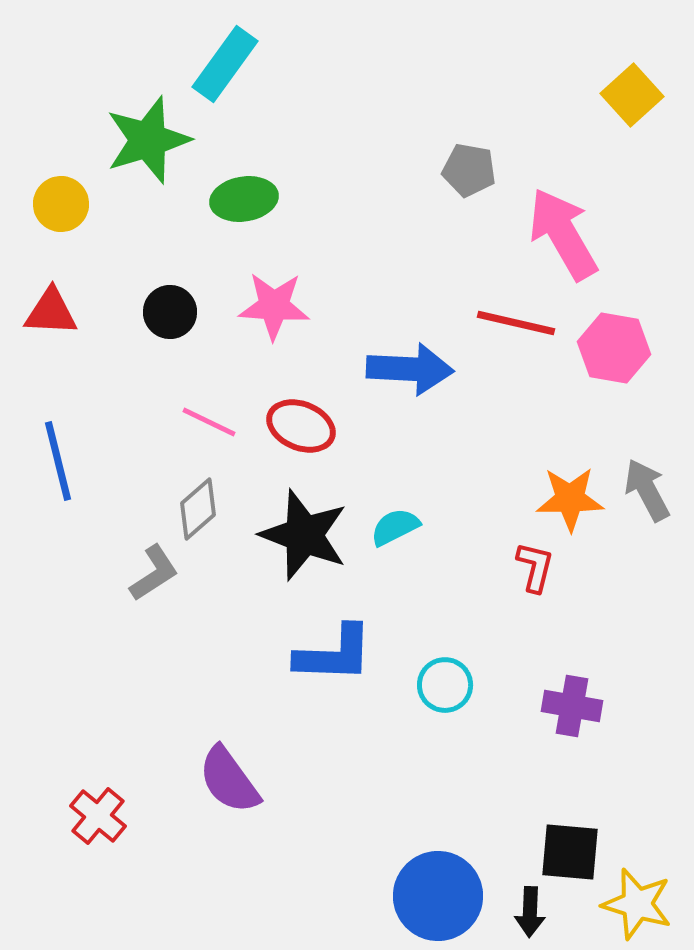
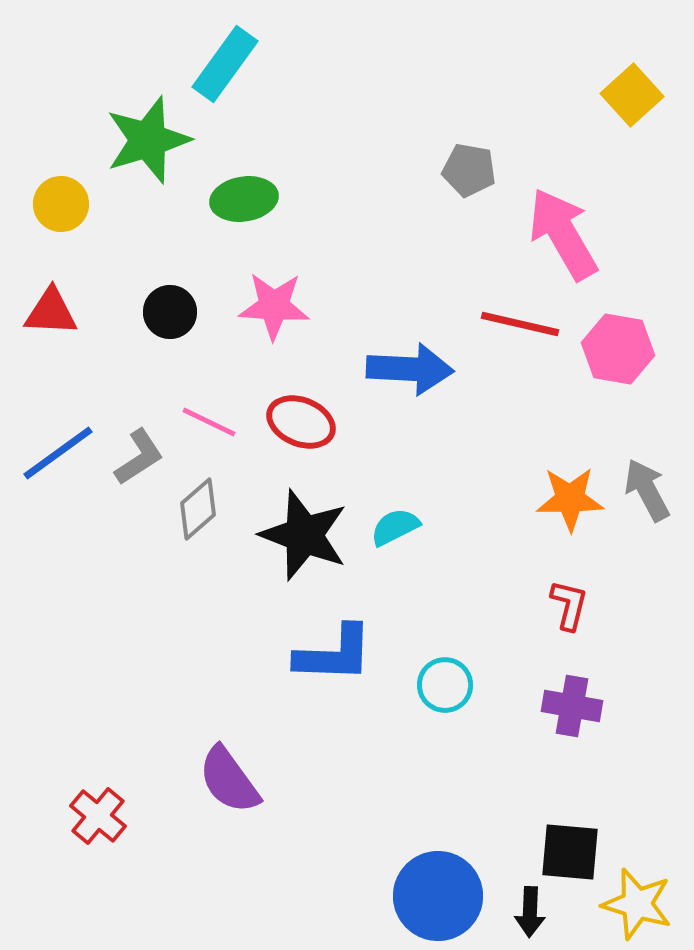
red line: moved 4 px right, 1 px down
pink hexagon: moved 4 px right, 1 px down
red ellipse: moved 4 px up
blue line: moved 8 px up; rotated 68 degrees clockwise
red L-shape: moved 34 px right, 38 px down
gray L-shape: moved 15 px left, 116 px up
